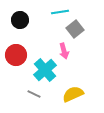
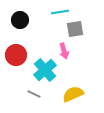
gray square: rotated 30 degrees clockwise
